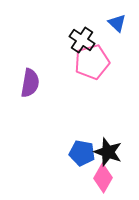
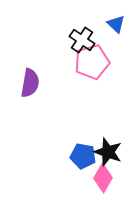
blue triangle: moved 1 px left, 1 px down
blue pentagon: moved 1 px right, 3 px down
